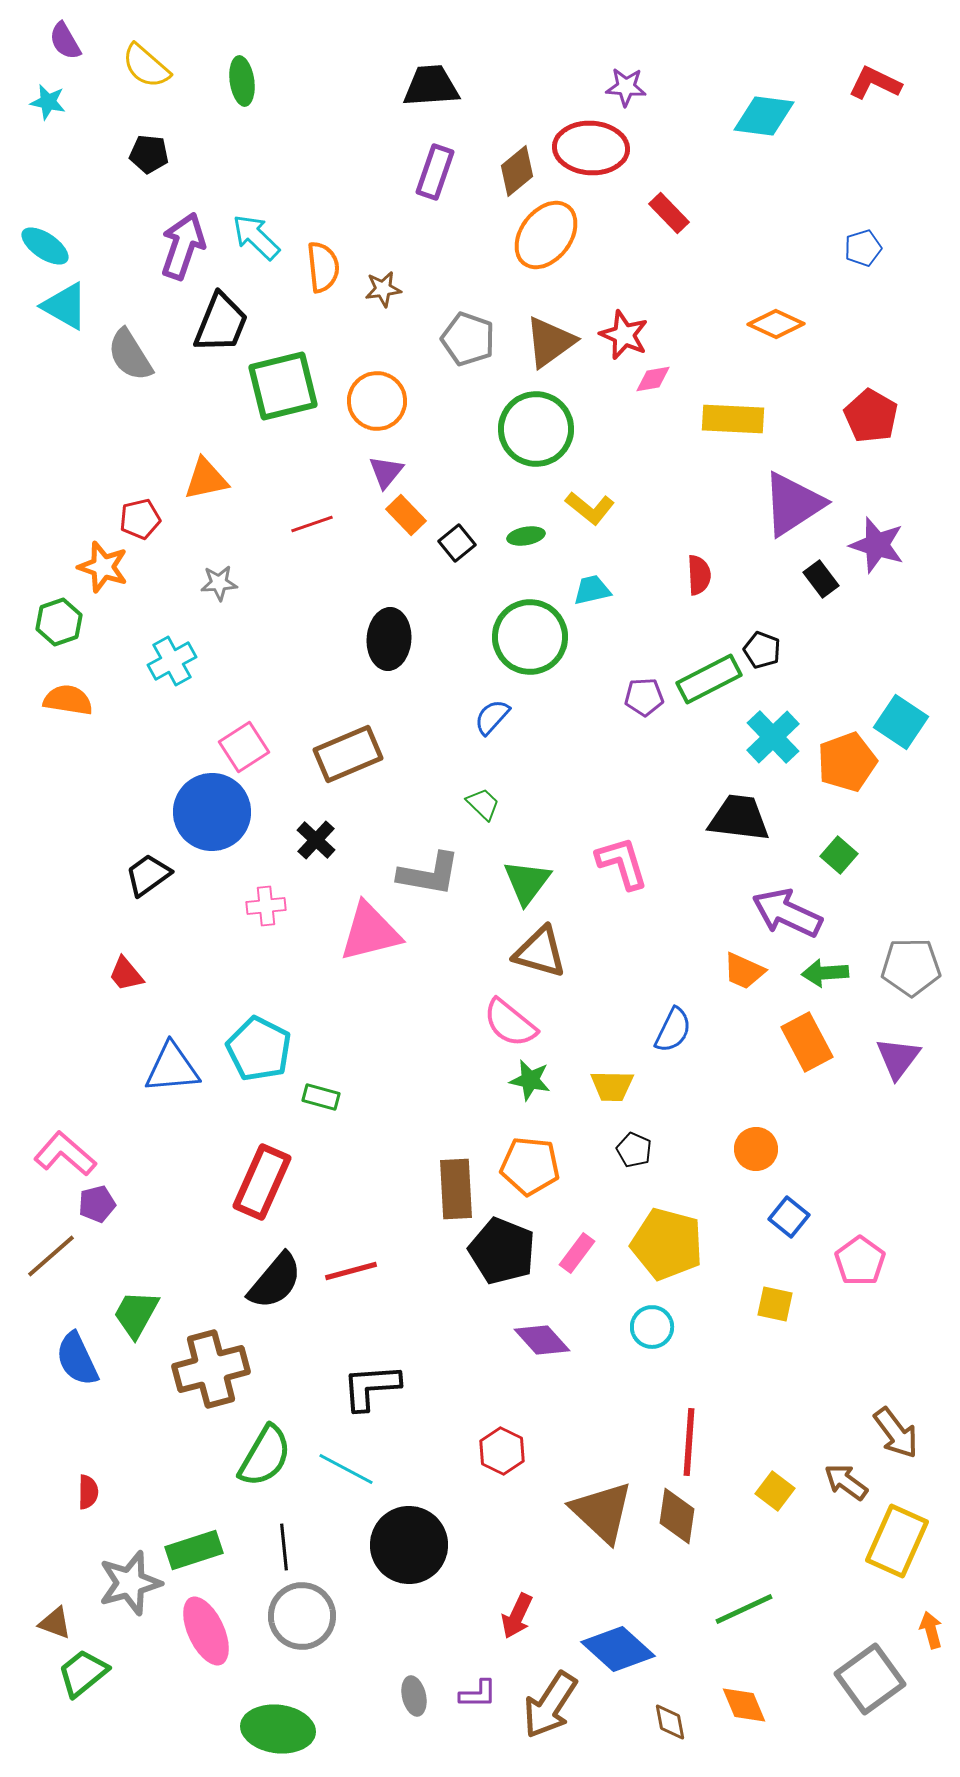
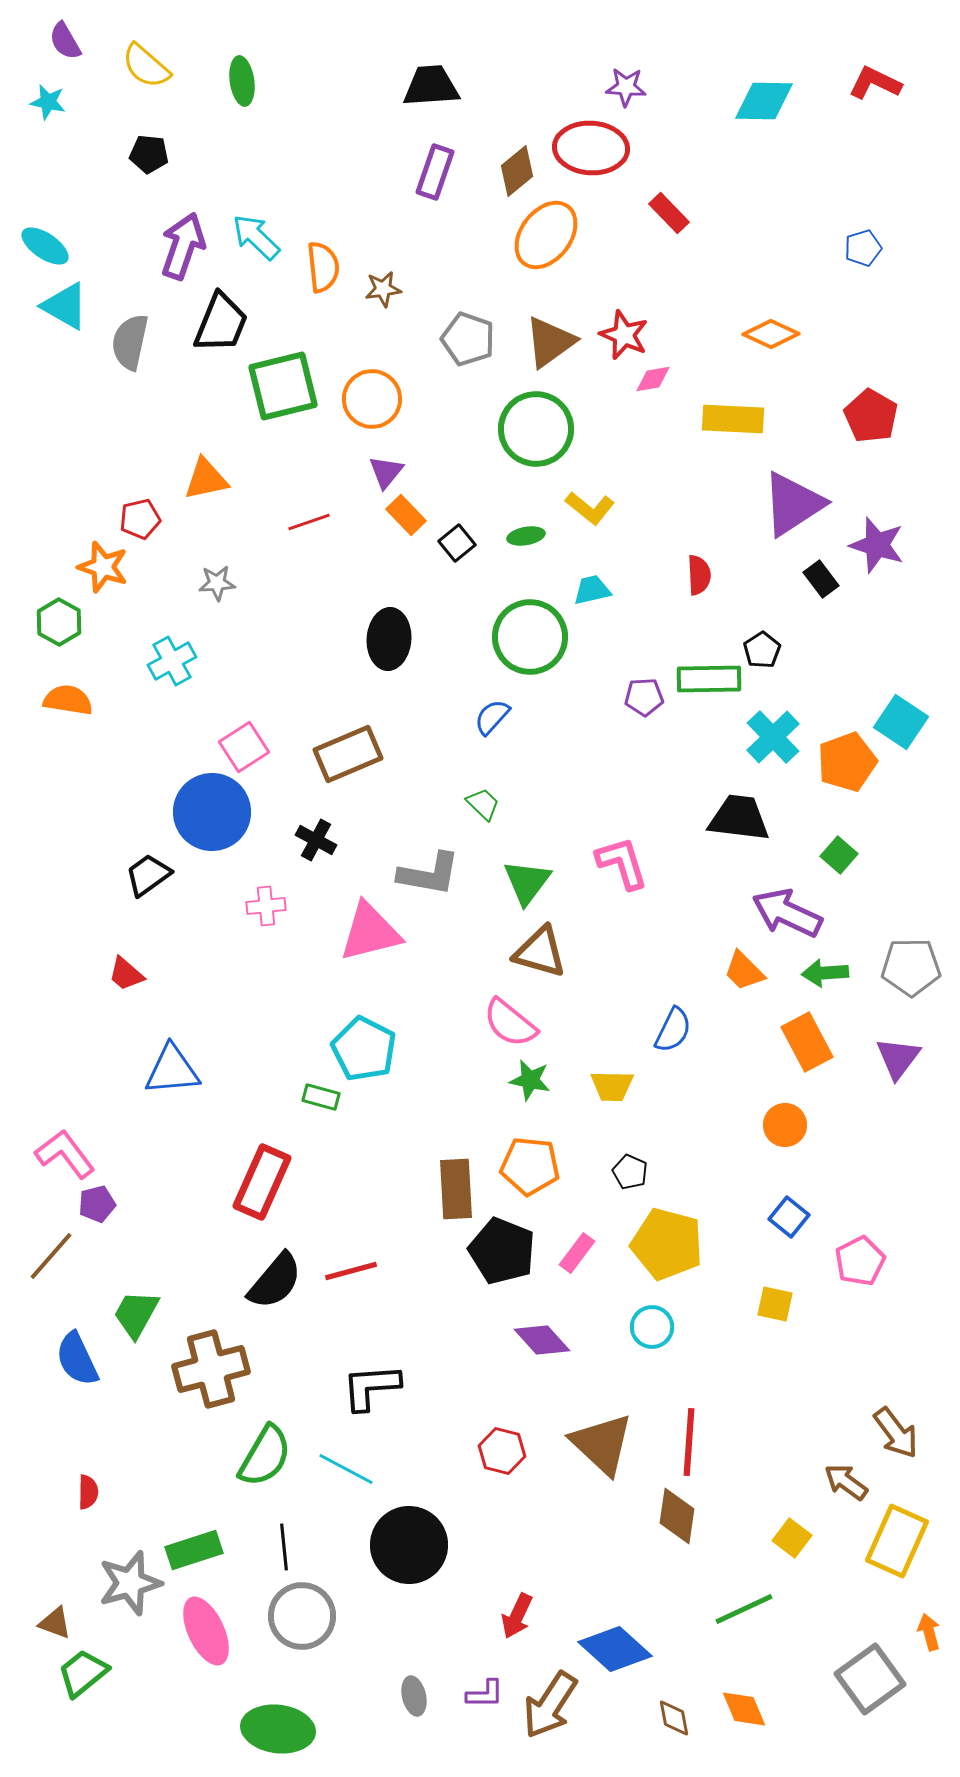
cyan diamond at (764, 116): moved 15 px up; rotated 6 degrees counterclockwise
orange diamond at (776, 324): moved 5 px left, 10 px down
gray semicircle at (130, 355): moved 13 px up; rotated 44 degrees clockwise
orange circle at (377, 401): moved 5 px left, 2 px up
red line at (312, 524): moved 3 px left, 2 px up
gray star at (219, 583): moved 2 px left
green hexagon at (59, 622): rotated 12 degrees counterclockwise
black pentagon at (762, 650): rotated 18 degrees clockwise
green rectangle at (709, 679): rotated 26 degrees clockwise
black cross at (316, 840): rotated 15 degrees counterclockwise
orange trapezoid at (744, 971): rotated 21 degrees clockwise
red trapezoid at (126, 974): rotated 9 degrees counterclockwise
cyan pentagon at (259, 1049): moved 105 px right
blue triangle at (172, 1068): moved 2 px down
orange circle at (756, 1149): moved 29 px right, 24 px up
black pentagon at (634, 1150): moved 4 px left, 22 px down
pink L-shape at (65, 1154): rotated 12 degrees clockwise
brown line at (51, 1256): rotated 8 degrees counterclockwise
pink pentagon at (860, 1261): rotated 9 degrees clockwise
red hexagon at (502, 1451): rotated 12 degrees counterclockwise
yellow square at (775, 1491): moved 17 px right, 47 px down
brown triangle at (602, 1512): moved 68 px up
orange arrow at (931, 1630): moved 2 px left, 2 px down
blue diamond at (618, 1649): moved 3 px left
purple L-shape at (478, 1694): moved 7 px right
orange diamond at (744, 1705): moved 4 px down
brown diamond at (670, 1722): moved 4 px right, 4 px up
